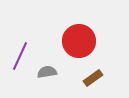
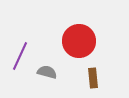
gray semicircle: rotated 24 degrees clockwise
brown rectangle: rotated 60 degrees counterclockwise
